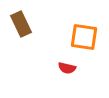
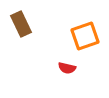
orange square: moved 1 px right, 1 px up; rotated 28 degrees counterclockwise
